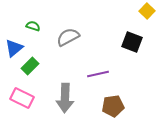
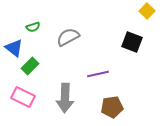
green semicircle: moved 1 px down; rotated 144 degrees clockwise
blue triangle: rotated 42 degrees counterclockwise
pink rectangle: moved 1 px right, 1 px up
brown pentagon: moved 1 px left, 1 px down
